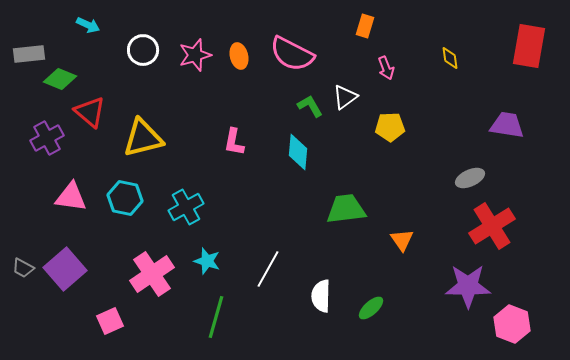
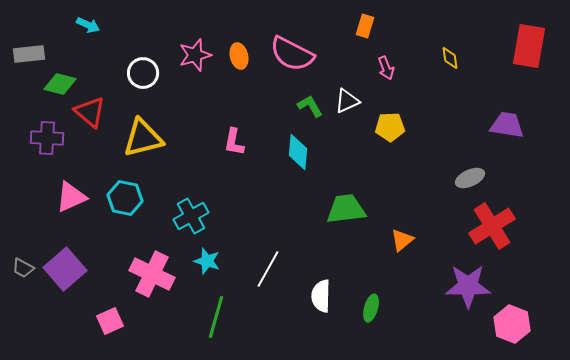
white circle: moved 23 px down
green diamond: moved 5 px down; rotated 8 degrees counterclockwise
white triangle: moved 2 px right, 4 px down; rotated 12 degrees clockwise
purple cross: rotated 32 degrees clockwise
pink triangle: rotated 32 degrees counterclockwise
cyan cross: moved 5 px right, 9 px down
orange triangle: rotated 25 degrees clockwise
pink cross: rotated 30 degrees counterclockwise
green ellipse: rotated 32 degrees counterclockwise
